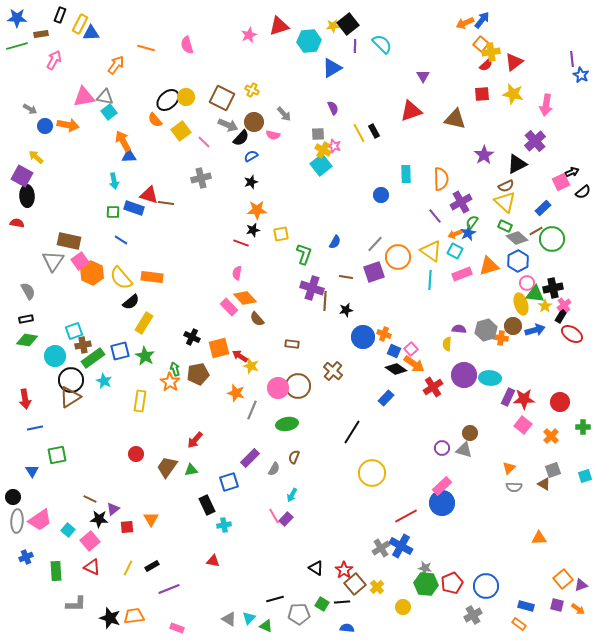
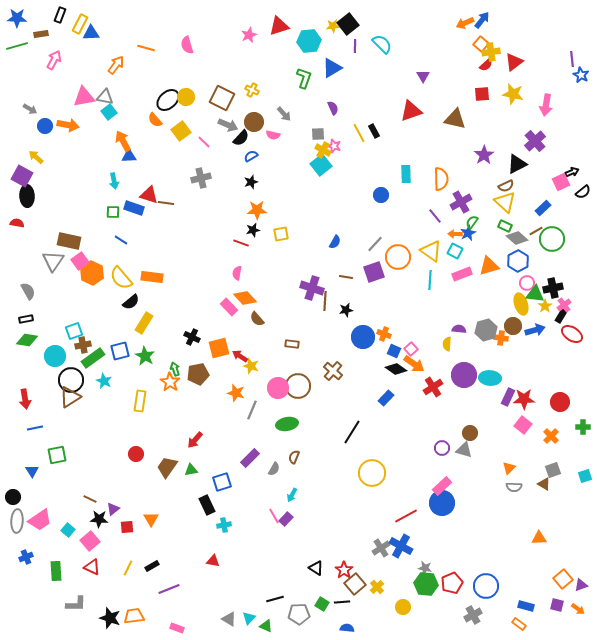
orange arrow at (455, 234): rotated 24 degrees clockwise
green L-shape at (304, 254): moved 176 px up
blue square at (229, 482): moved 7 px left
